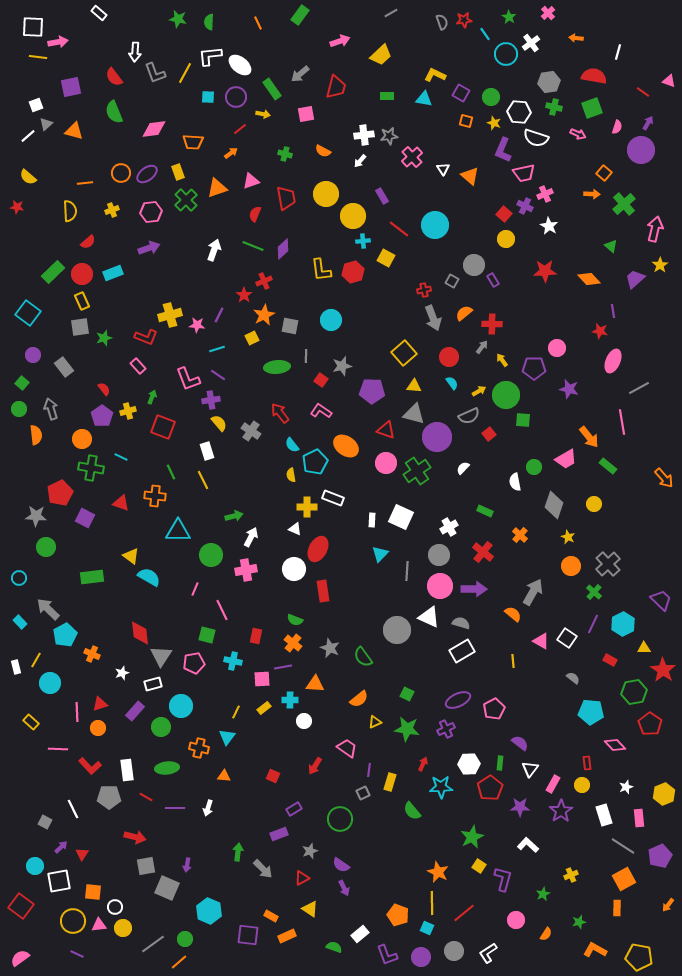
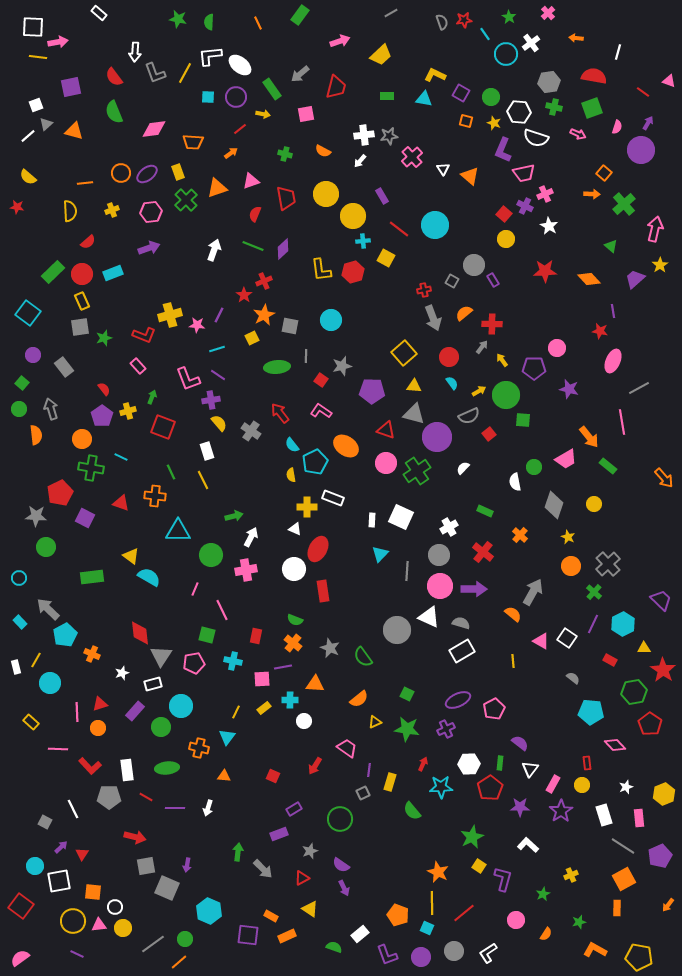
red L-shape at (146, 337): moved 2 px left, 2 px up
